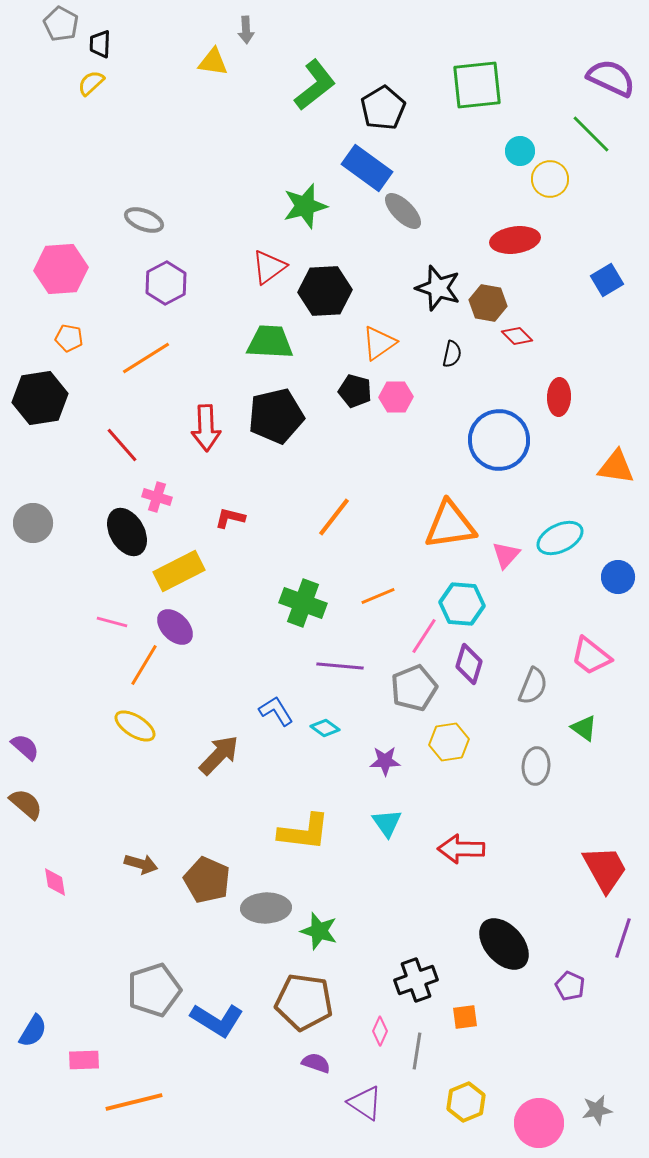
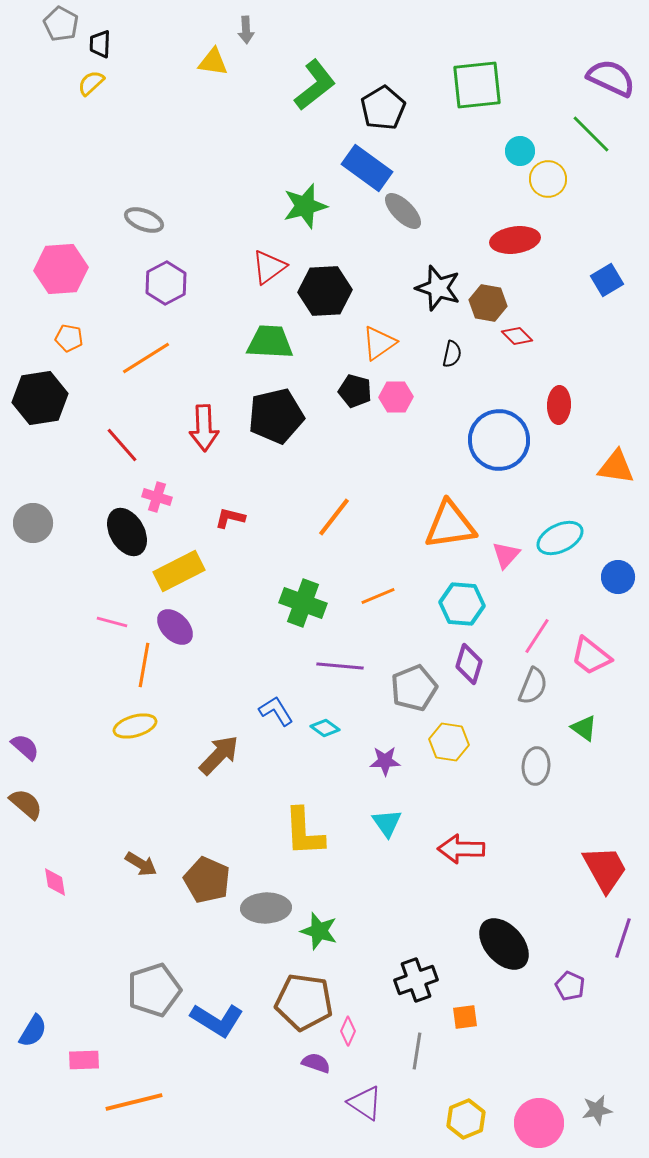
yellow circle at (550, 179): moved 2 px left
red ellipse at (559, 397): moved 8 px down
red arrow at (206, 428): moved 2 px left
pink line at (424, 636): moved 113 px right
orange line at (144, 665): rotated 21 degrees counterclockwise
yellow ellipse at (135, 726): rotated 48 degrees counterclockwise
yellow hexagon at (449, 742): rotated 18 degrees clockwise
yellow L-shape at (304, 832): rotated 80 degrees clockwise
brown arrow at (141, 864): rotated 16 degrees clockwise
pink diamond at (380, 1031): moved 32 px left
yellow hexagon at (466, 1102): moved 17 px down
